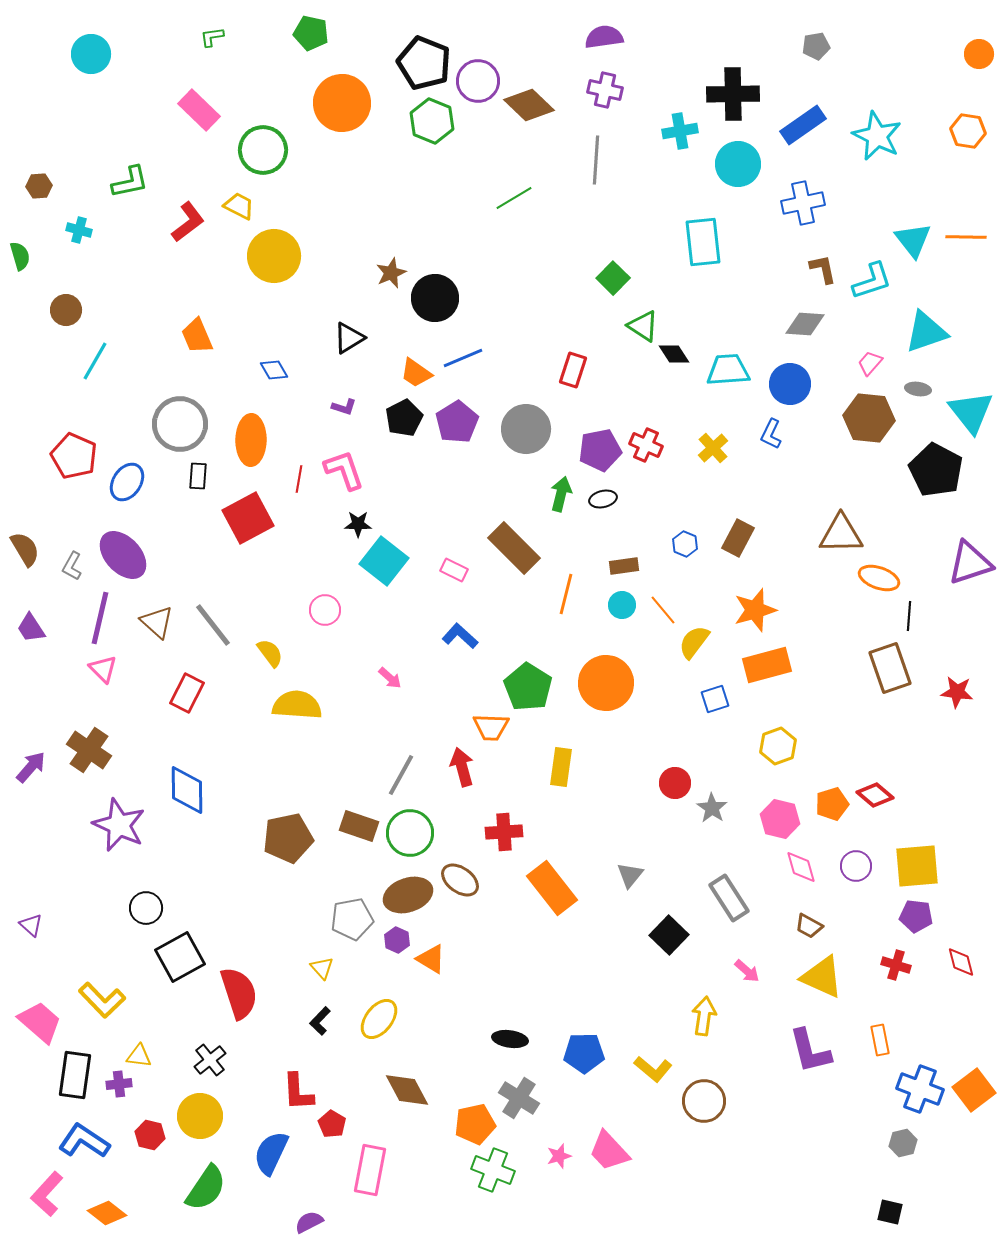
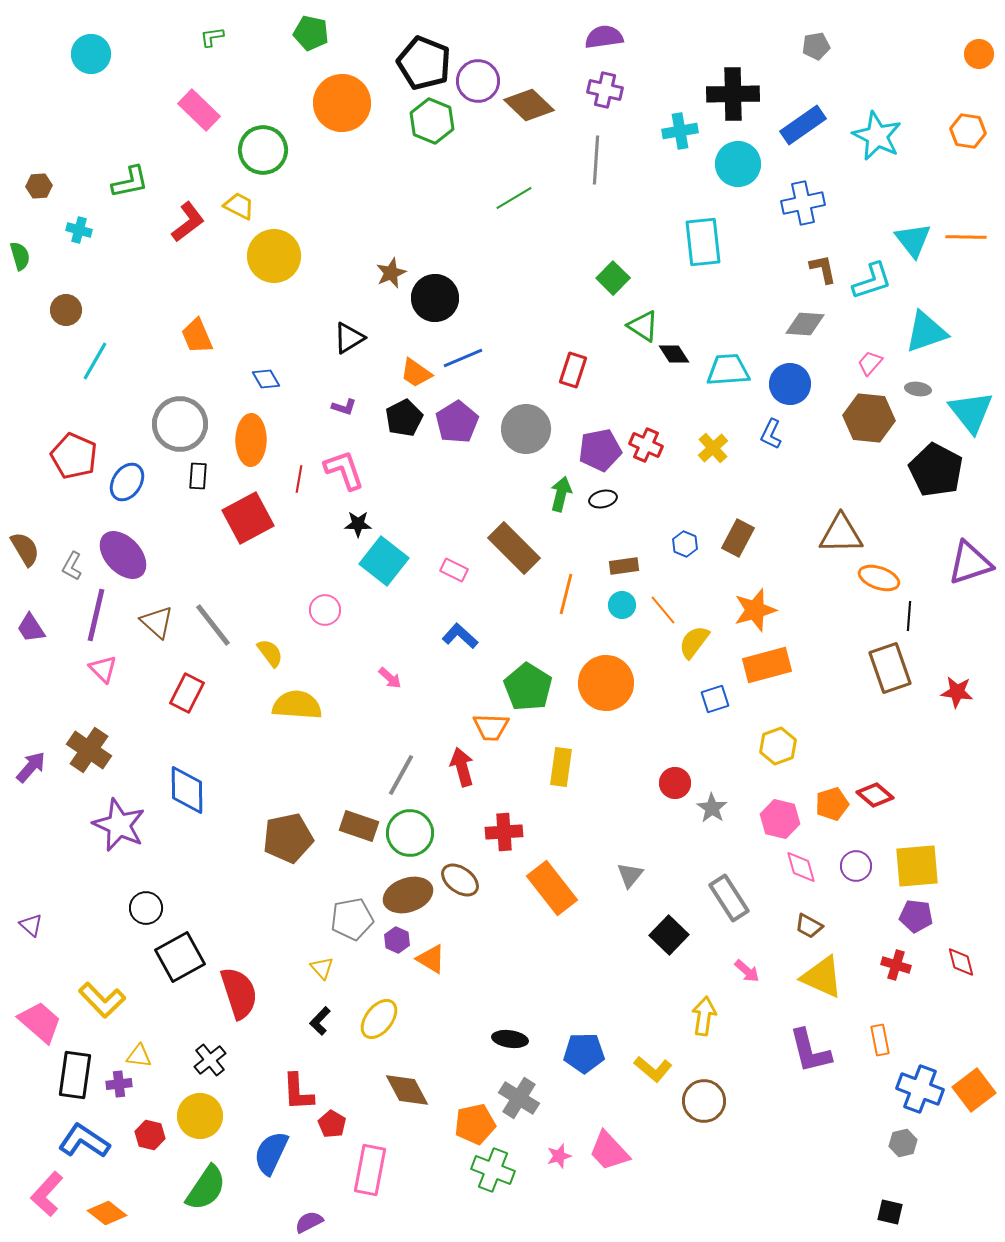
blue diamond at (274, 370): moved 8 px left, 9 px down
purple line at (100, 618): moved 4 px left, 3 px up
